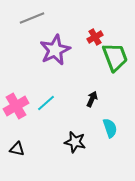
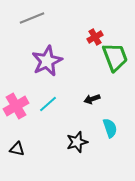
purple star: moved 8 px left, 11 px down
black arrow: rotated 133 degrees counterclockwise
cyan line: moved 2 px right, 1 px down
black star: moved 2 px right; rotated 30 degrees counterclockwise
